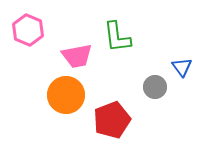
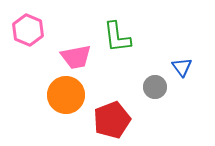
pink trapezoid: moved 1 px left, 1 px down
